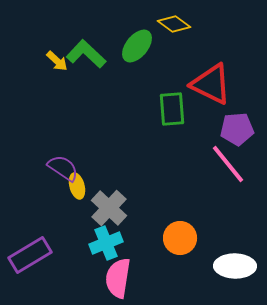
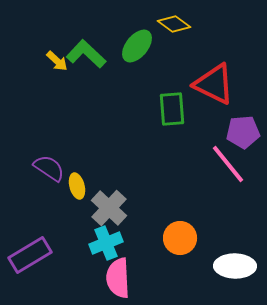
red triangle: moved 3 px right
purple pentagon: moved 6 px right, 3 px down
purple semicircle: moved 14 px left
pink semicircle: rotated 12 degrees counterclockwise
